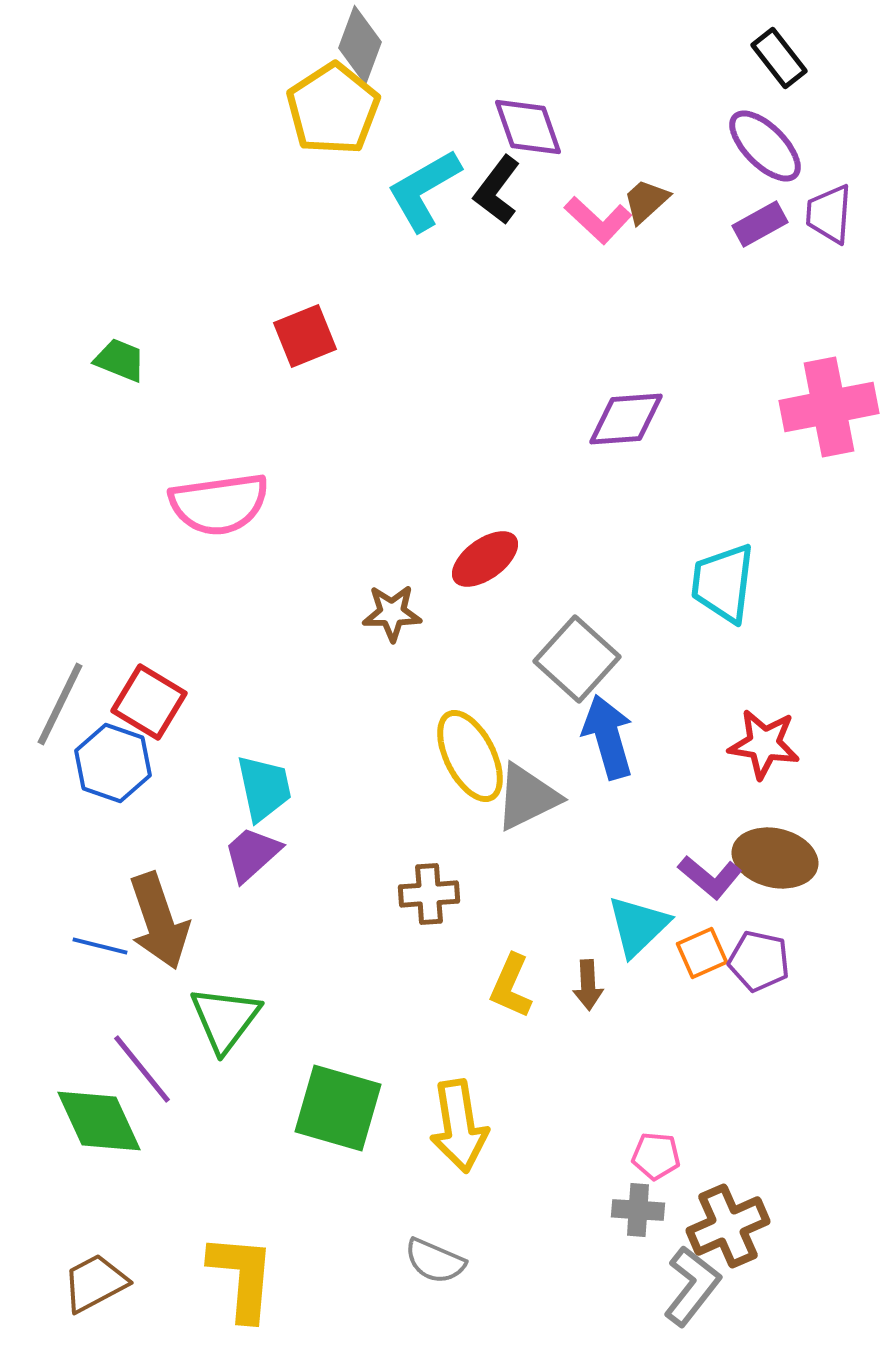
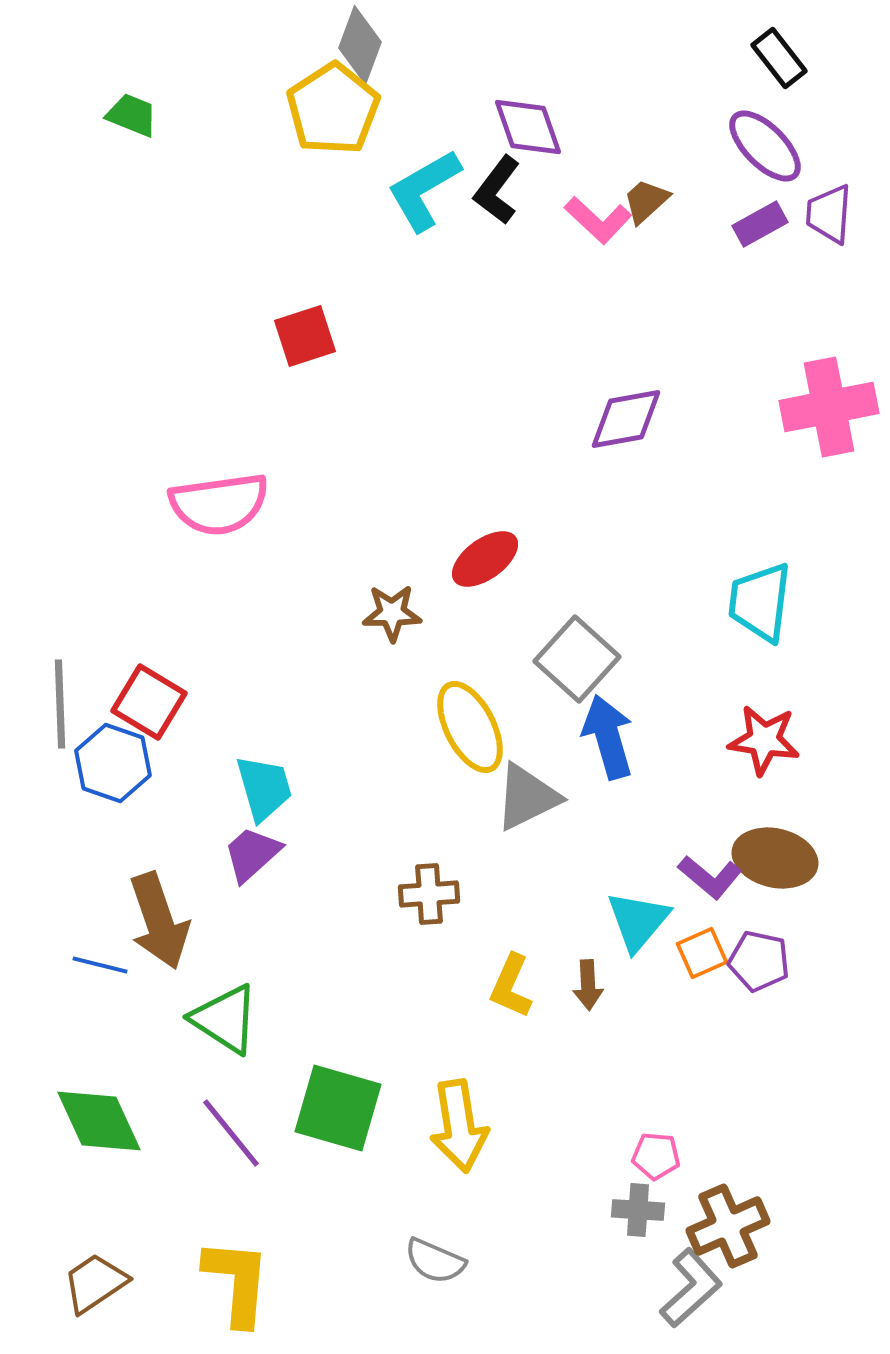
red square at (305, 336): rotated 4 degrees clockwise
green trapezoid at (120, 360): moved 12 px right, 245 px up
purple diamond at (626, 419): rotated 6 degrees counterclockwise
cyan trapezoid at (723, 583): moved 37 px right, 19 px down
gray line at (60, 704): rotated 28 degrees counterclockwise
red star at (764, 744): moved 4 px up
yellow ellipse at (470, 756): moved 29 px up
cyan trapezoid at (264, 788): rotated 4 degrees counterclockwise
cyan triangle at (638, 926): moved 5 px up; rotated 6 degrees counterclockwise
blue line at (100, 946): moved 19 px down
green triangle at (225, 1019): rotated 34 degrees counterclockwise
purple line at (142, 1069): moved 89 px right, 64 px down
yellow L-shape at (242, 1277): moved 5 px left, 5 px down
brown trapezoid at (95, 1283): rotated 6 degrees counterclockwise
gray L-shape at (692, 1286): moved 1 px left, 2 px down; rotated 10 degrees clockwise
